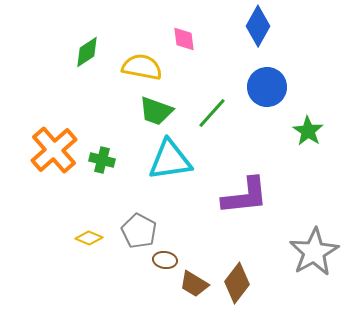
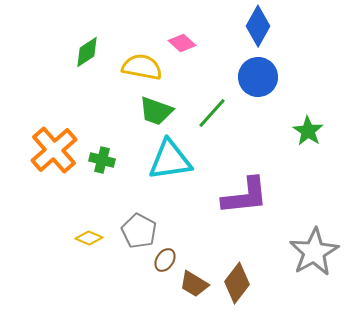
pink diamond: moved 2 px left, 4 px down; rotated 40 degrees counterclockwise
blue circle: moved 9 px left, 10 px up
brown ellipse: rotated 65 degrees counterclockwise
